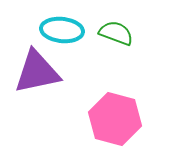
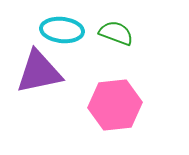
purple triangle: moved 2 px right
pink hexagon: moved 14 px up; rotated 21 degrees counterclockwise
